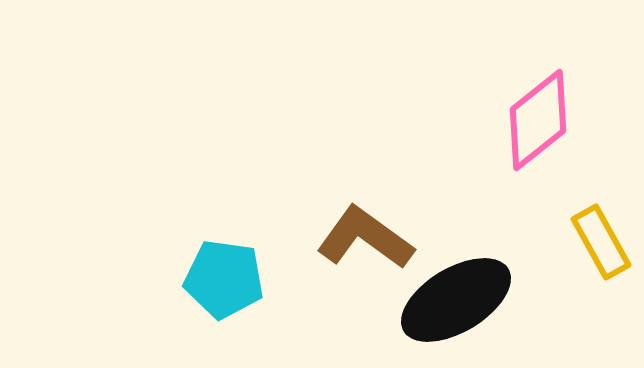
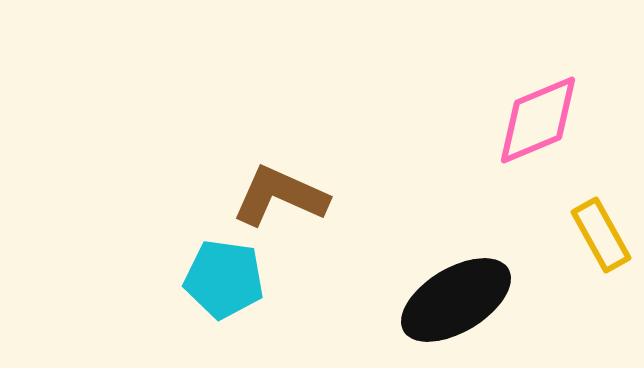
pink diamond: rotated 16 degrees clockwise
brown L-shape: moved 85 px left, 42 px up; rotated 12 degrees counterclockwise
yellow rectangle: moved 7 px up
